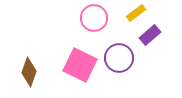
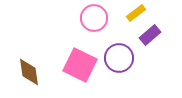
brown diamond: rotated 28 degrees counterclockwise
